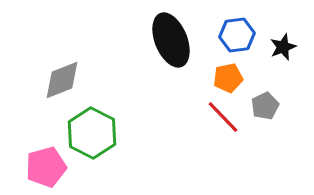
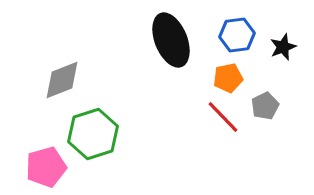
green hexagon: moved 1 px right, 1 px down; rotated 15 degrees clockwise
